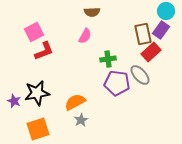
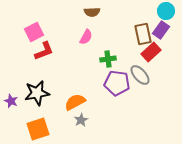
pink semicircle: moved 1 px right, 1 px down
purple star: moved 3 px left
